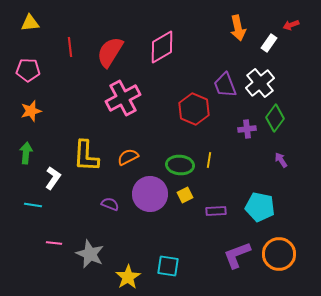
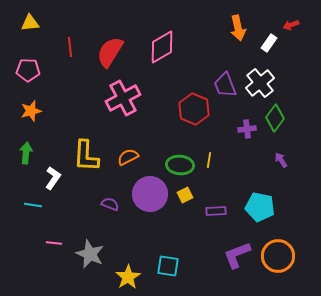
orange circle: moved 1 px left, 2 px down
